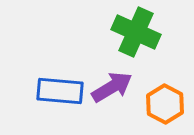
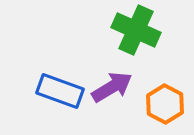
green cross: moved 2 px up
blue rectangle: rotated 15 degrees clockwise
